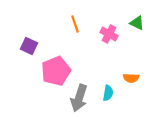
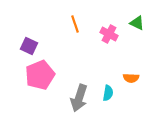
pink pentagon: moved 16 px left, 4 px down
